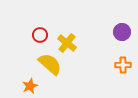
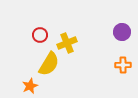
yellow cross: rotated 30 degrees clockwise
yellow semicircle: moved 1 px left; rotated 80 degrees clockwise
